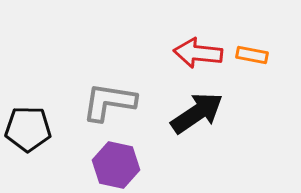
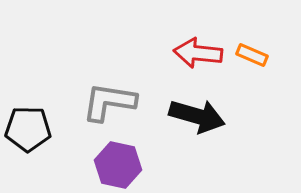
orange rectangle: rotated 12 degrees clockwise
black arrow: moved 3 px down; rotated 50 degrees clockwise
purple hexagon: moved 2 px right
